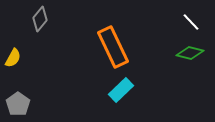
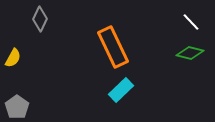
gray diamond: rotated 15 degrees counterclockwise
gray pentagon: moved 1 px left, 3 px down
